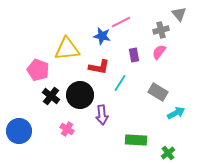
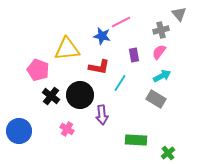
gray rectangle: moved 2 px left, 7 px down
cyan arrow: moved 14 px left, 37 px up
